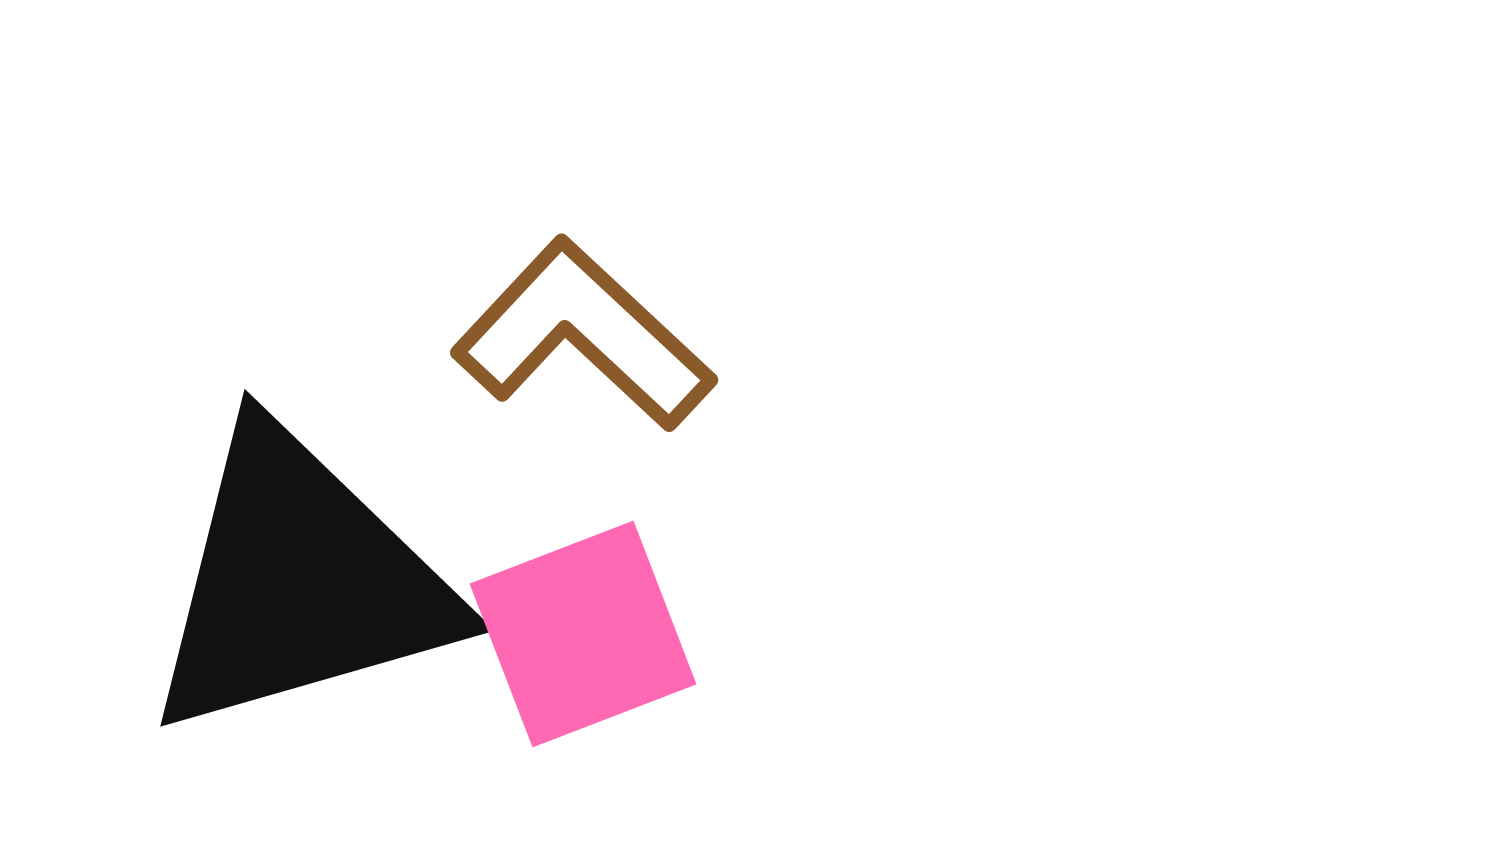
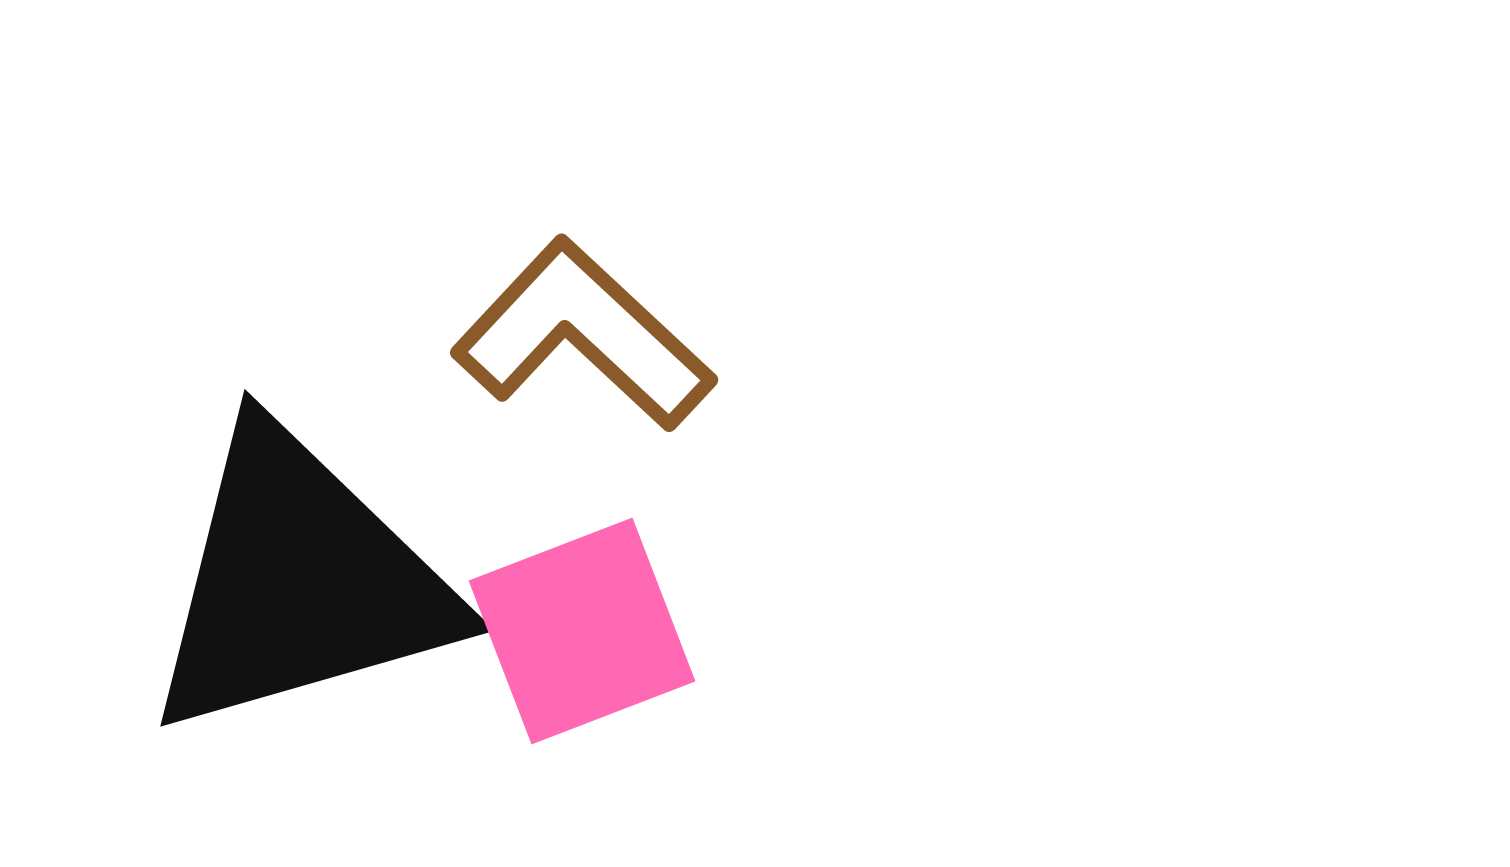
pink square: moved 1 px left, 3 px up
